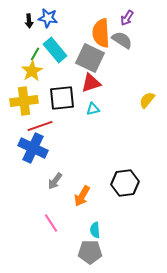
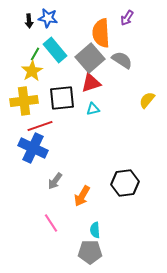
gray semicircle: moved 20 px down
gray square: rotated 24 degrees clockwise
